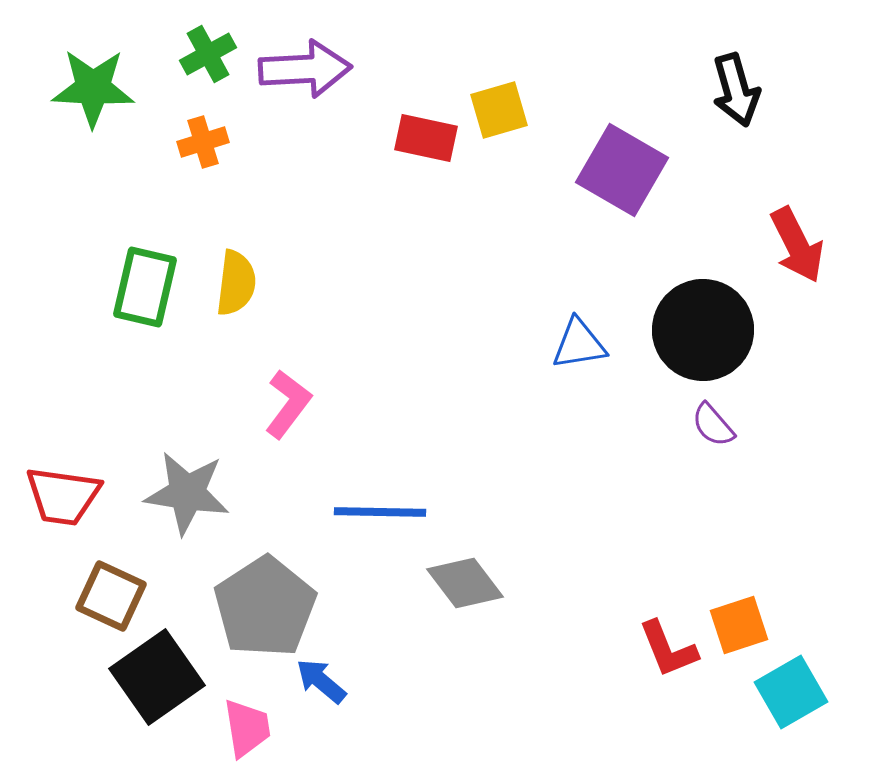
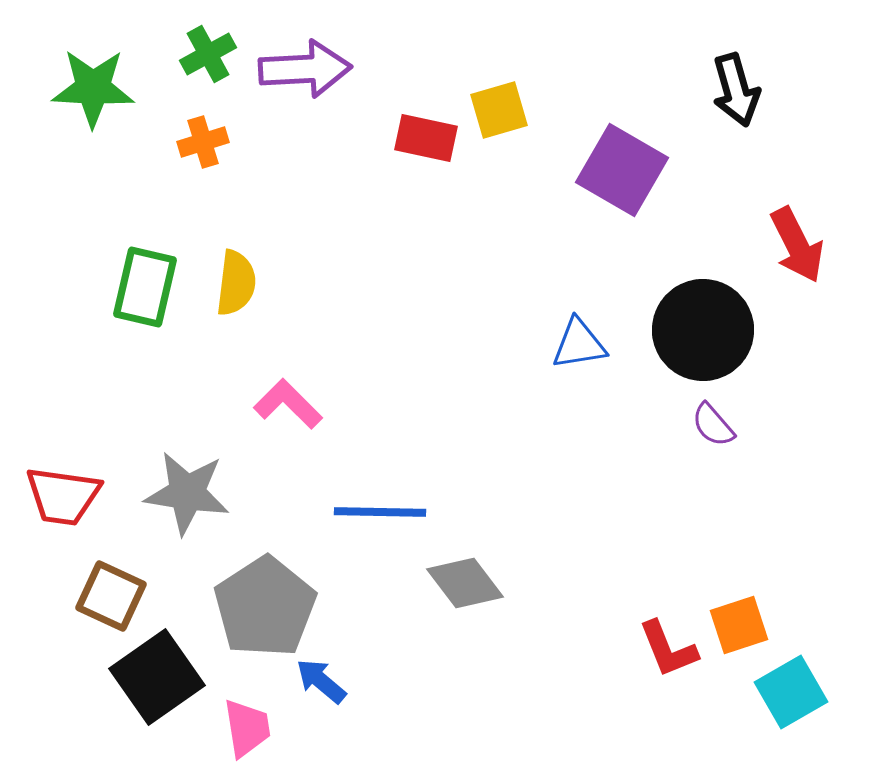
pink L-shape: rotated 82 degrees counterclockwise
